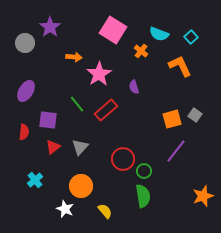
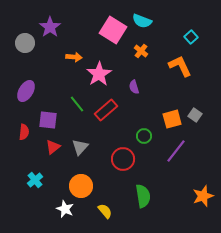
cyan semicircle: moved 17 px left, 13 px up
green circle: moved 35 px up
